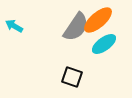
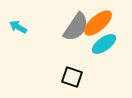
orange ellipse: moved 3 px down
cyan arrow: moved 4 px right, 1 px down
